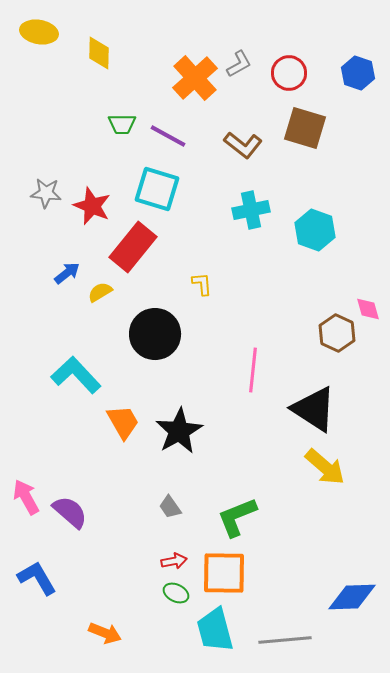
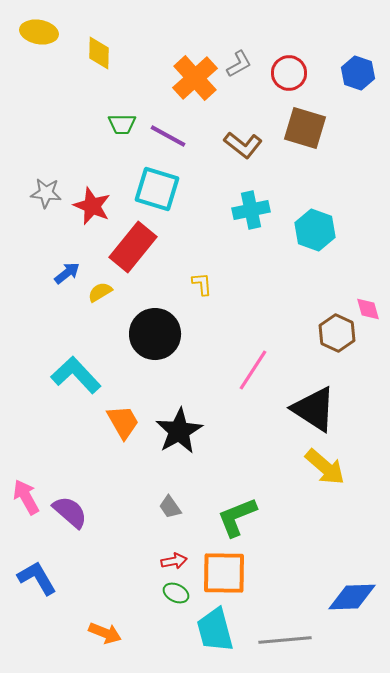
pink line: rotated 27 degrees clockwise
